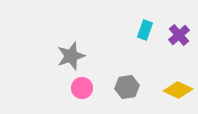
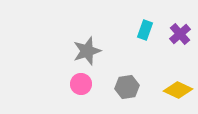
purple cross: moved 1 px right, 1 px up
gray star: moved 16 px right, 5 px up
pink circle: moved 1 px left, 4 px up
